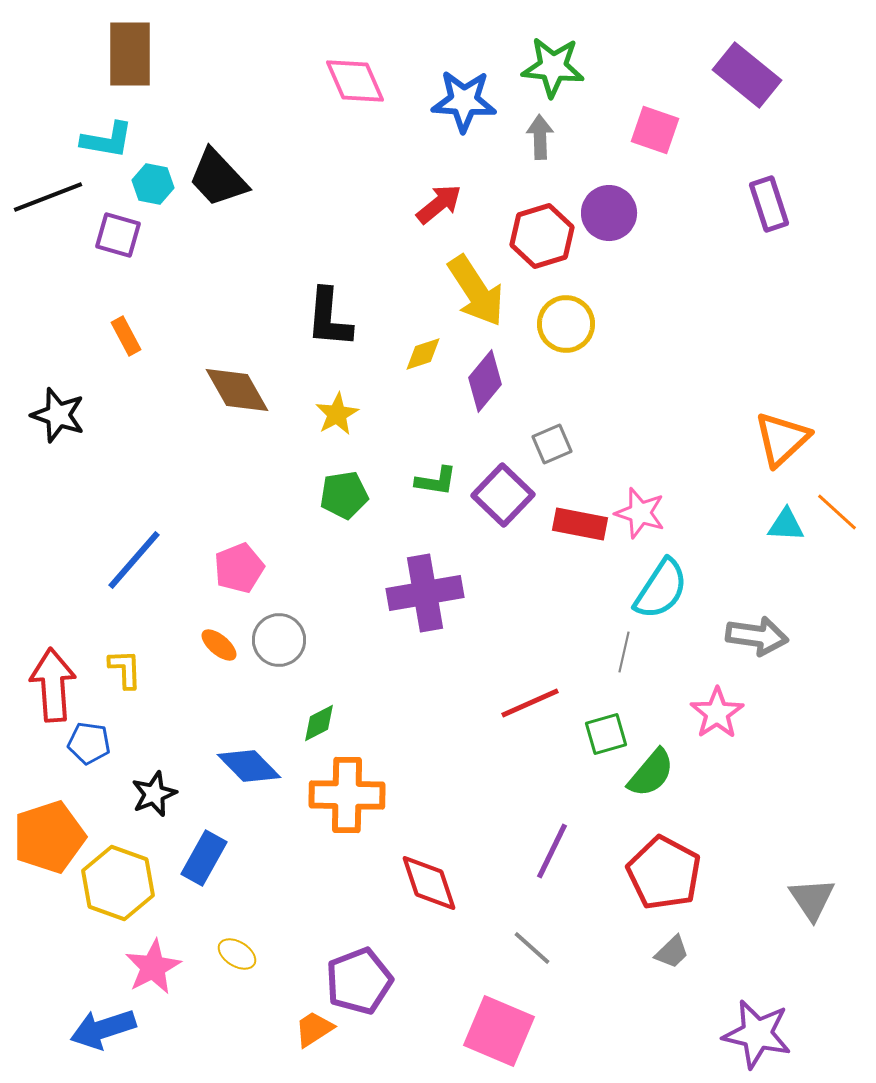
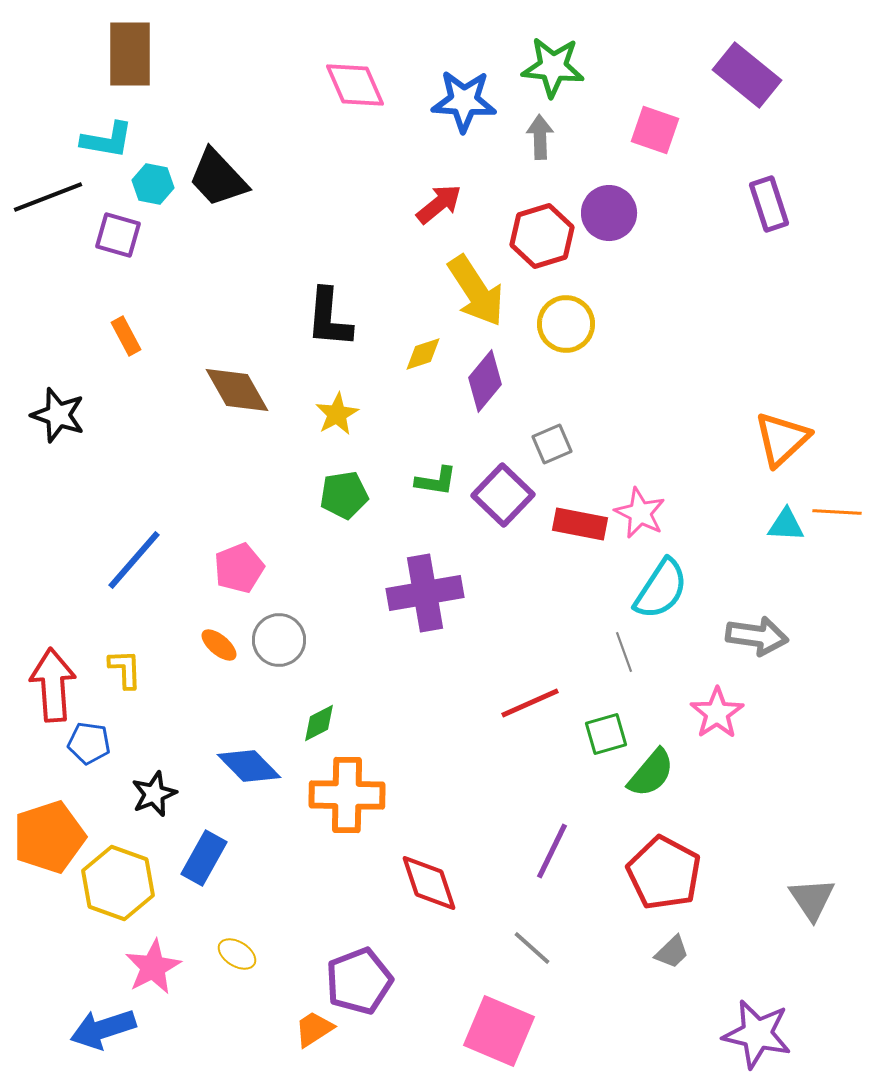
pink diamond at (355, 81): moved 4 px down
orange line at (837, 512): rotated 39 degrees counterclockwise
pink star at (640, 513): rotated 9 degrees clockwise
gray line at (624, 652): rotated 33 degrees counterclockwise
